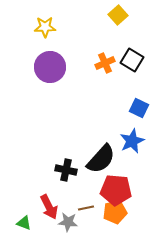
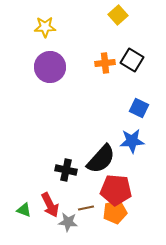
orange cross: rotated 18 degrees clockwise
blue star: rotated 20 degrees clockwise
red arrow: moved 1 px right, 2 px up
green triangle: moved 13 px up
